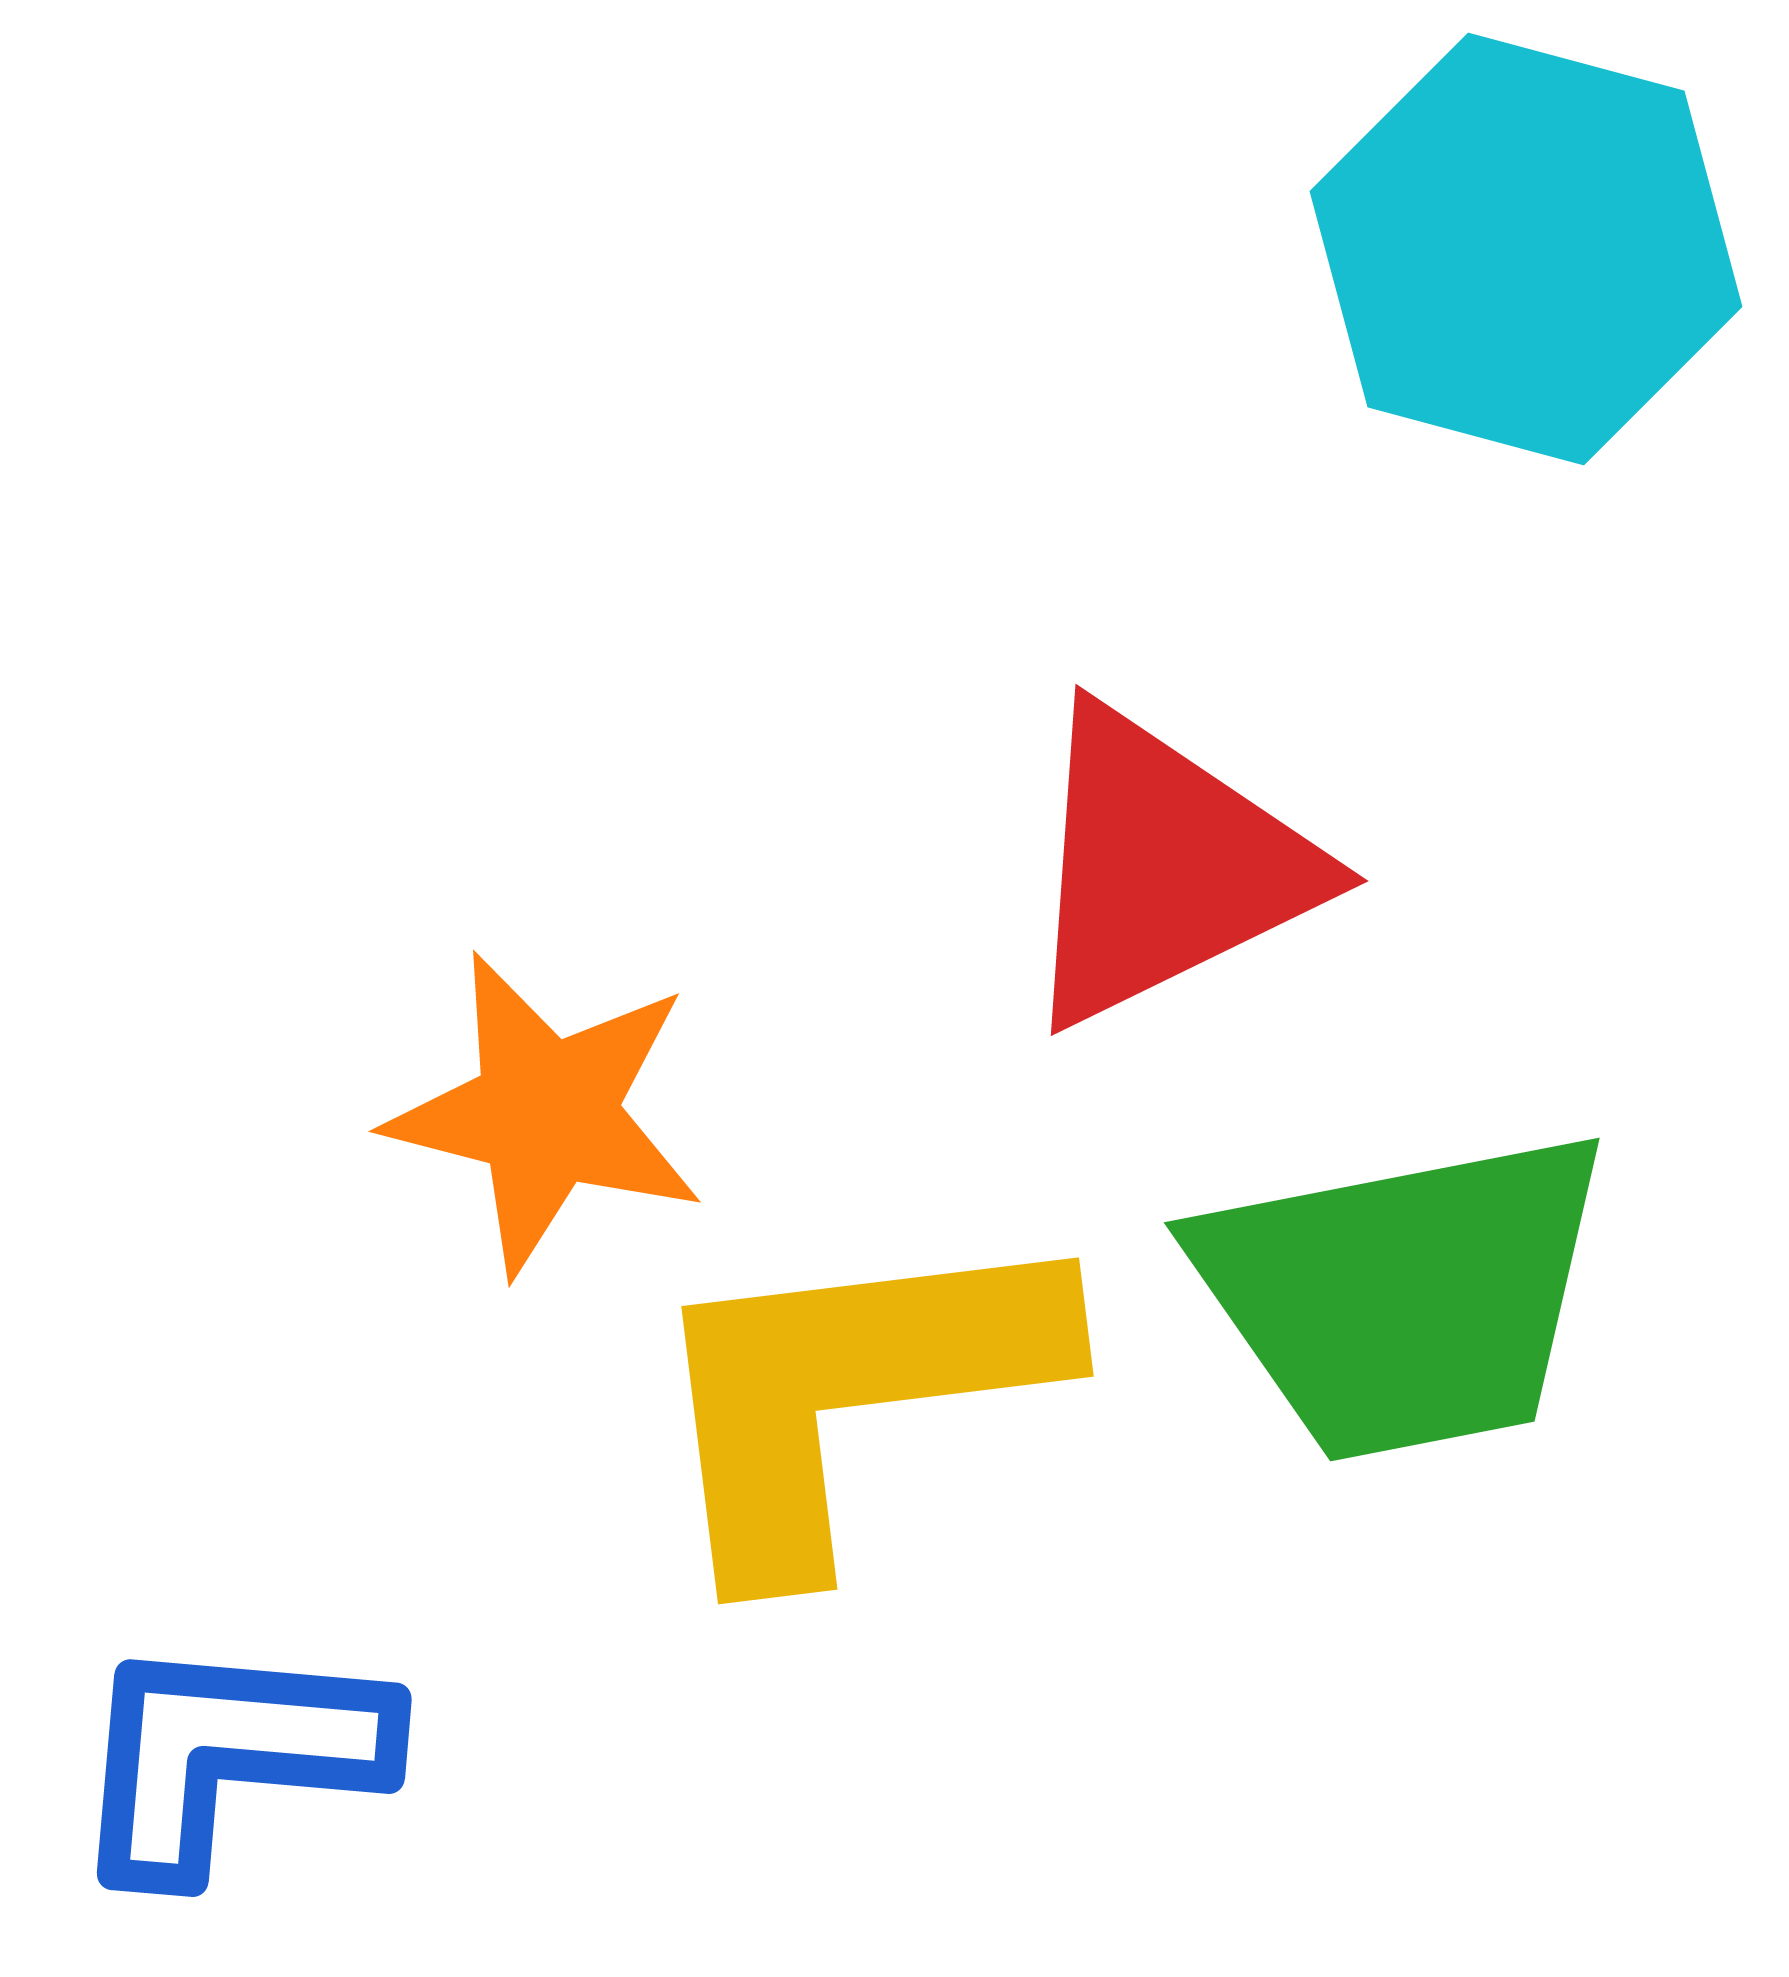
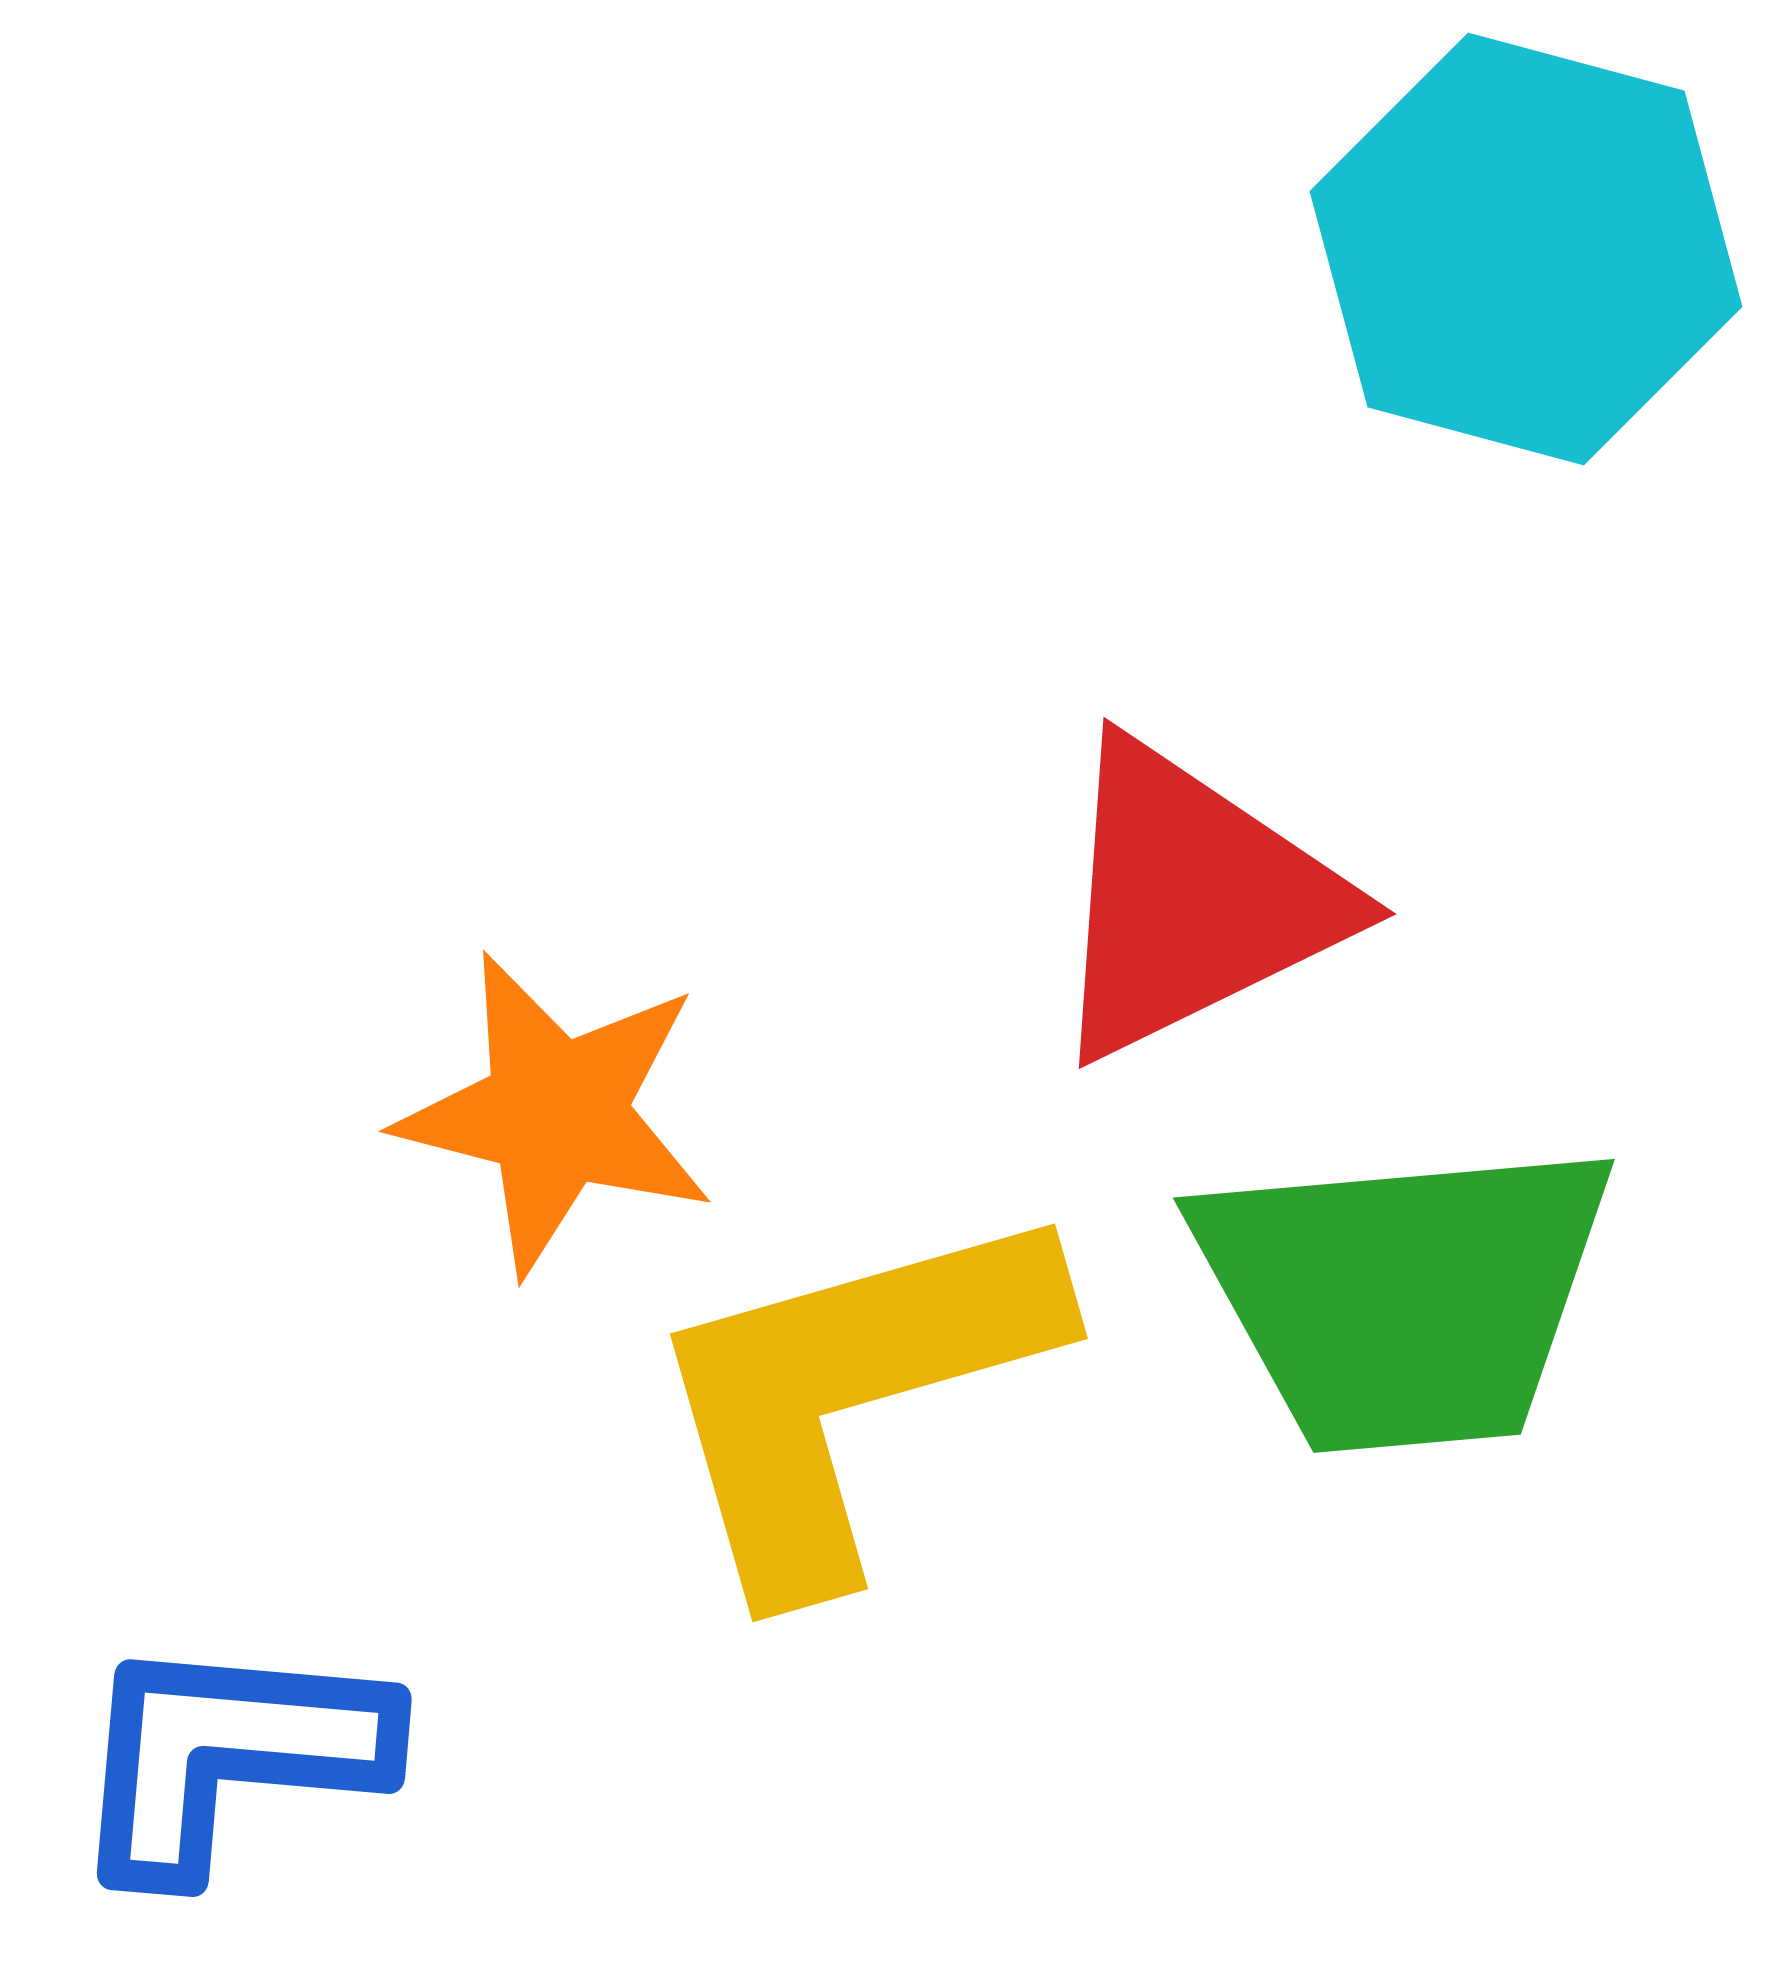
red triangle: moved 28 px right, 33 px down
orange star: moved 10 px right
green trapezoid: rotated 6 degrees clockwise
yellow L-shape: rotated 9 degrees counterclockwise
